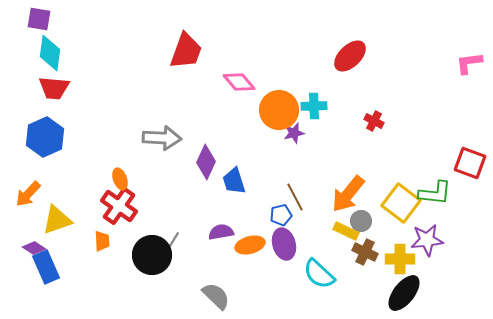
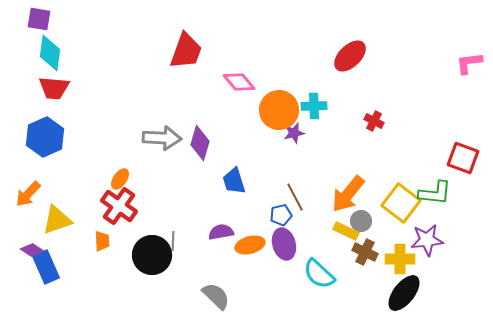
purple diamond at (206, 162): moved 6 px left, 19 px up; rotated 8 degrees counterclockwise
red square at (470, 163): moved 7 px left, 5 px up
orange ellipse at (120, 179): rotated 55 degrees clockwise
gray line at (173, 241): rotated 30 degrees counterclockwise
purple diamond at (34, 248): moved 2 px left, 2 px down
